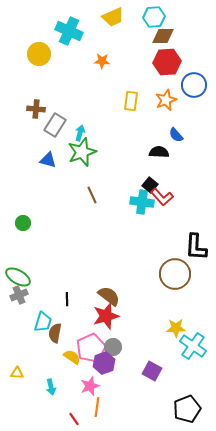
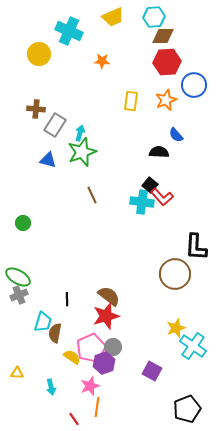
yellow star at (176, 328): rotated 18 degrees counterclockwise
